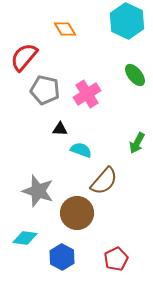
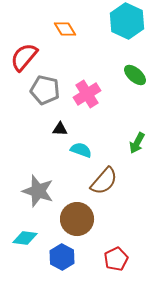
green ellipse: rotated 10 degrees counterclockwise
brown circle: moved 6 px down
